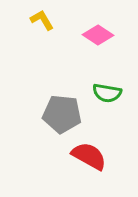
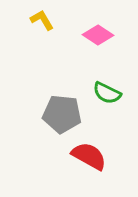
green semicircle: rotated 16 degrees clockwise
